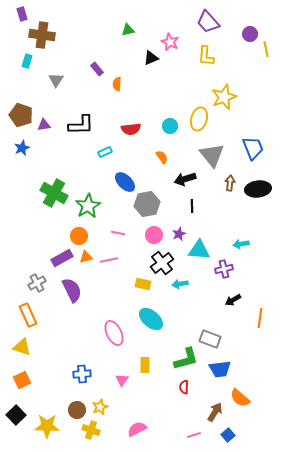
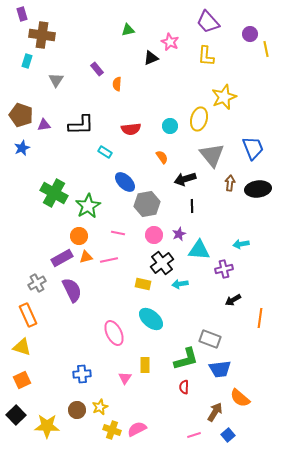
cyan rectangle at (105, 152): rotated 56 degrees clockwise
pink triangle at (122, 380): moved 3 px right, 2 px up
yellow cross at (91, 430): moved 21 px right
